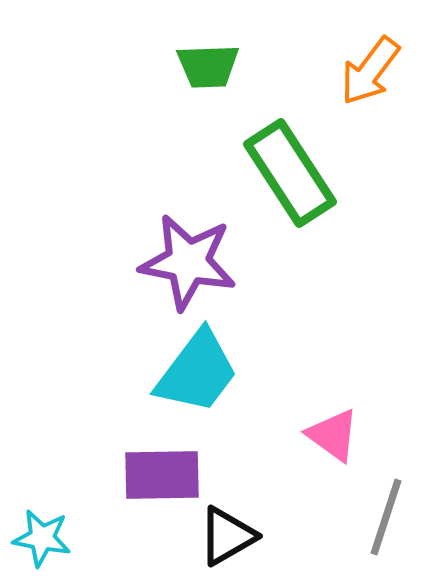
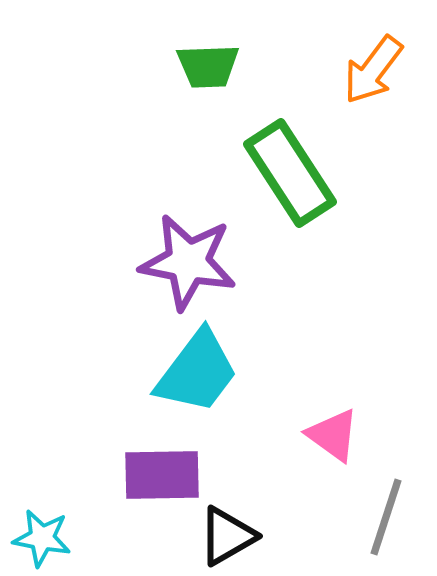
orange arrow: moved 3 px right, 1 px up
